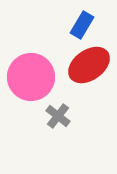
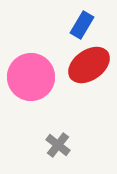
gray cross: moved 29 px down
